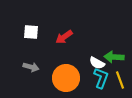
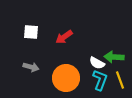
cyan L-shape: moved 1 px left, 2 px down
